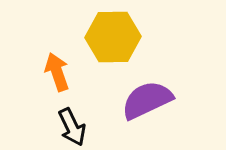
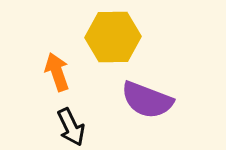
purple semicircle: rotated 134 degrees counterclockwise
black arrow: moved 1 px left
